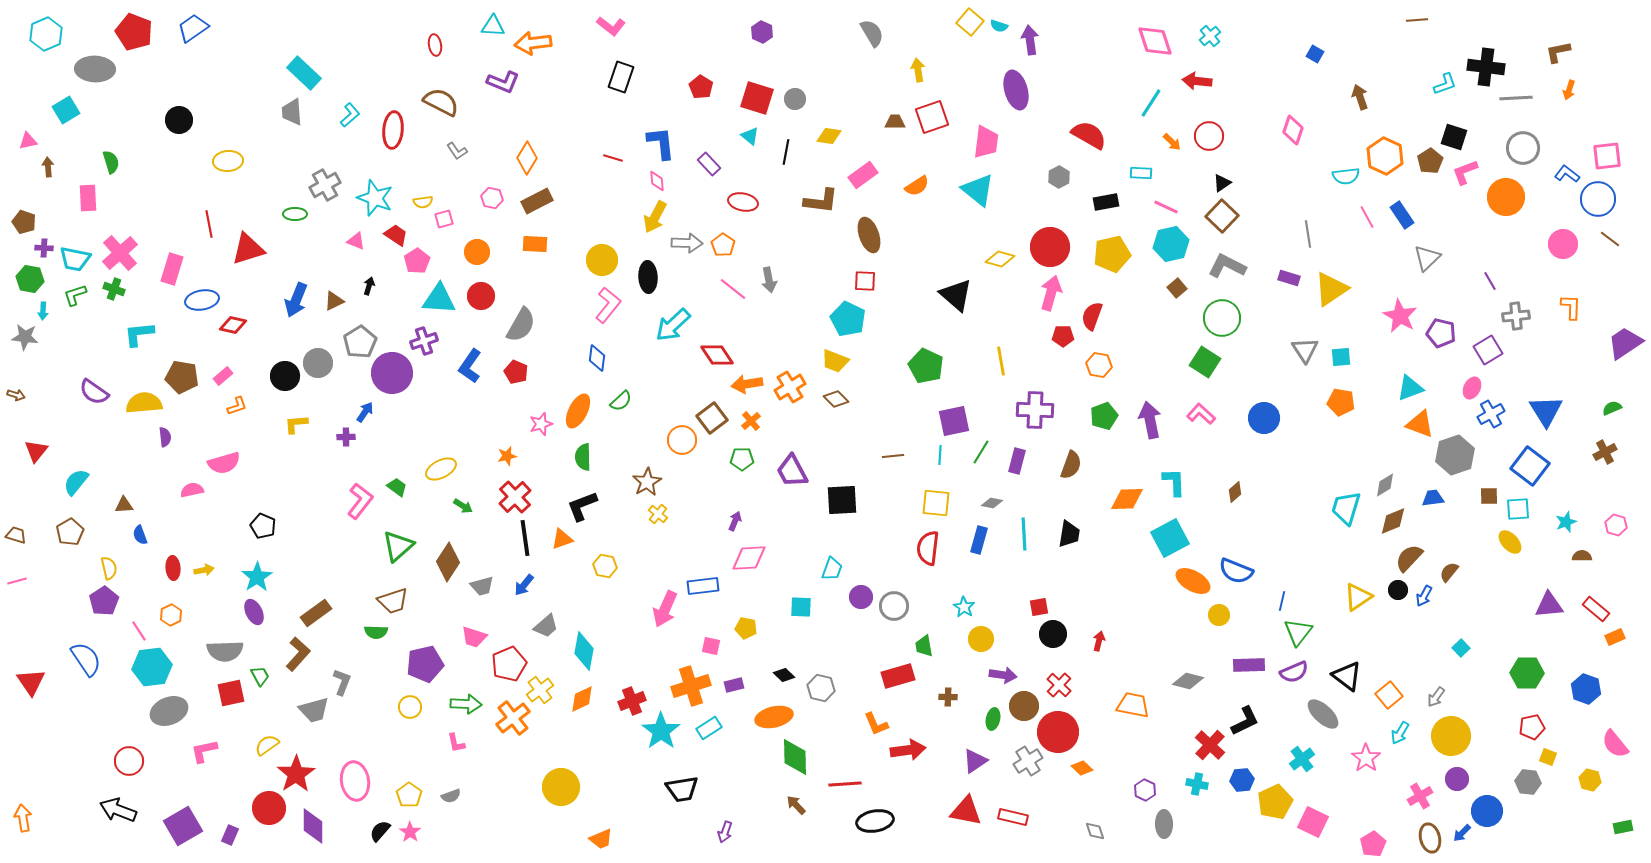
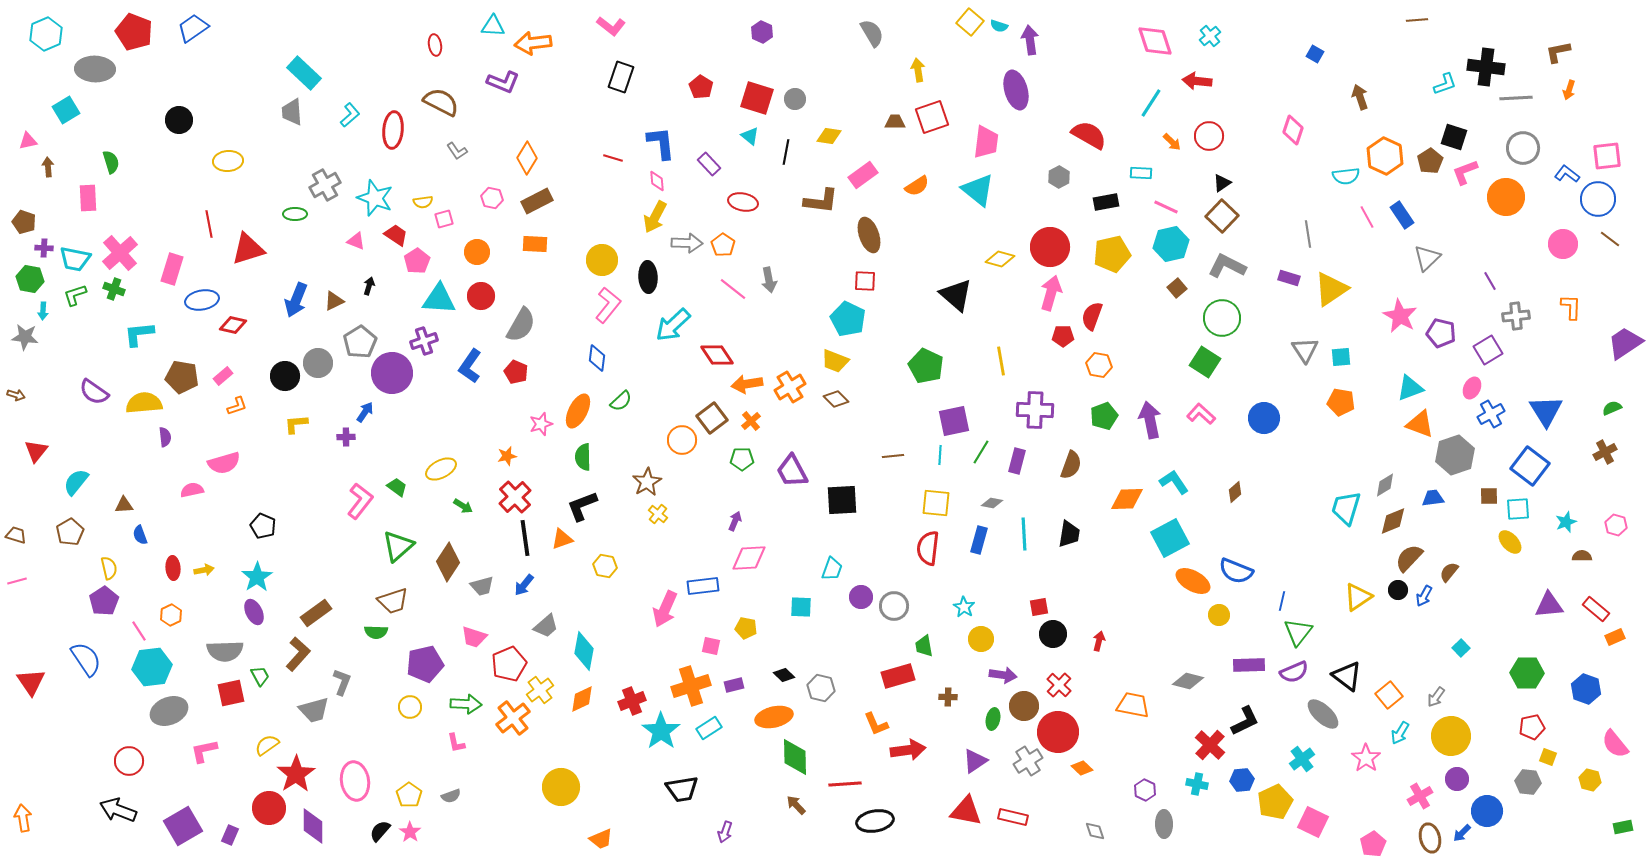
cyan L-shape at (1174, 482): rotated 32 degrees counterclockwise
